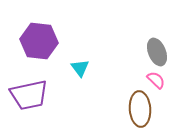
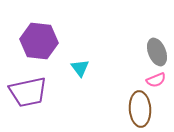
pink semicircle: rotated 114 degrees clockwise
purple trapezoid: moved 1 px left, 3 px up
